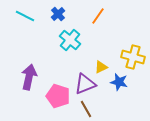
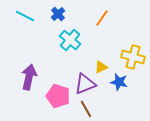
orange line: moved 4 px right, 2 px down
